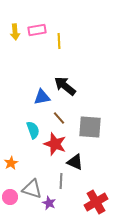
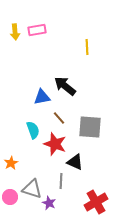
yellow line: moved 28 px right, 6 px down
